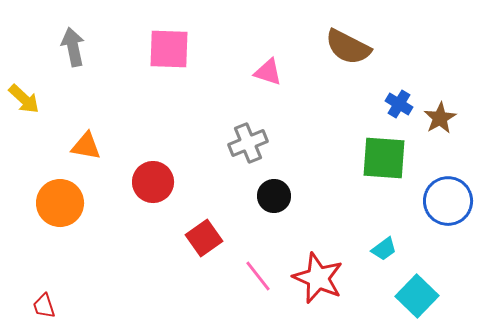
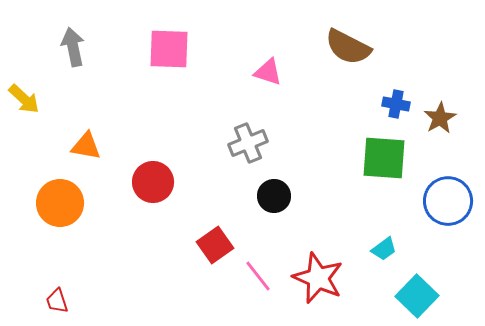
blue cross: moved 3 px left; rotated 20 degrees counterclockwise
red square: moved 11 px right, 7 px down
red trapezoid: moved 13 px right, 5 px up
